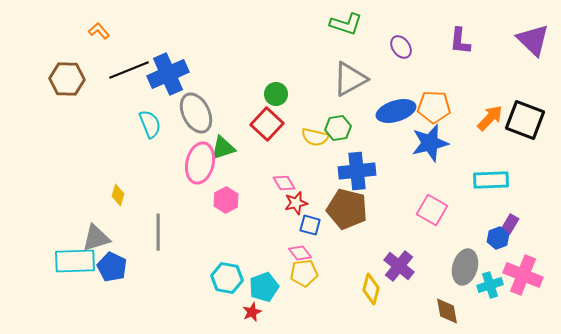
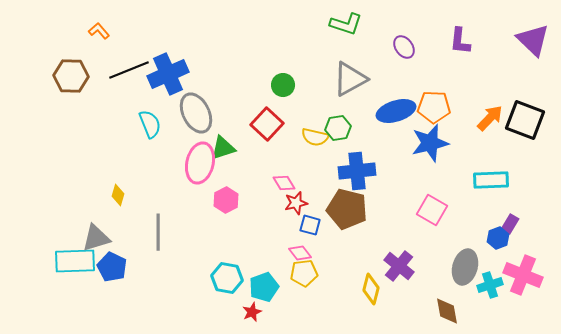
purple ellipse at (401, 47): moved 3 px right
brown hexagon at (67, 79): moved 4 px right, 3 px up
green circle at (276, 94): moved 7 px right, 9 px up
